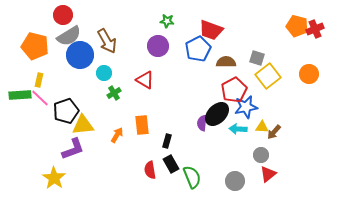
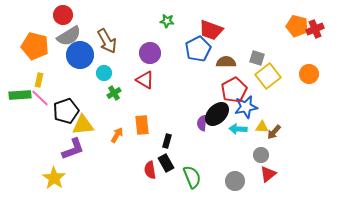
purple circle at (158, 46): moved 8 px left, 7 px down
black rectangle at (171, 164): moved 5 px left, 1 px up
